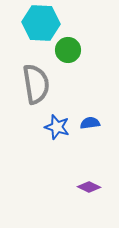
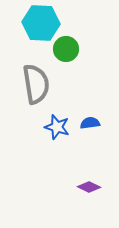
green circle: moved 2 px left, 1 px up
